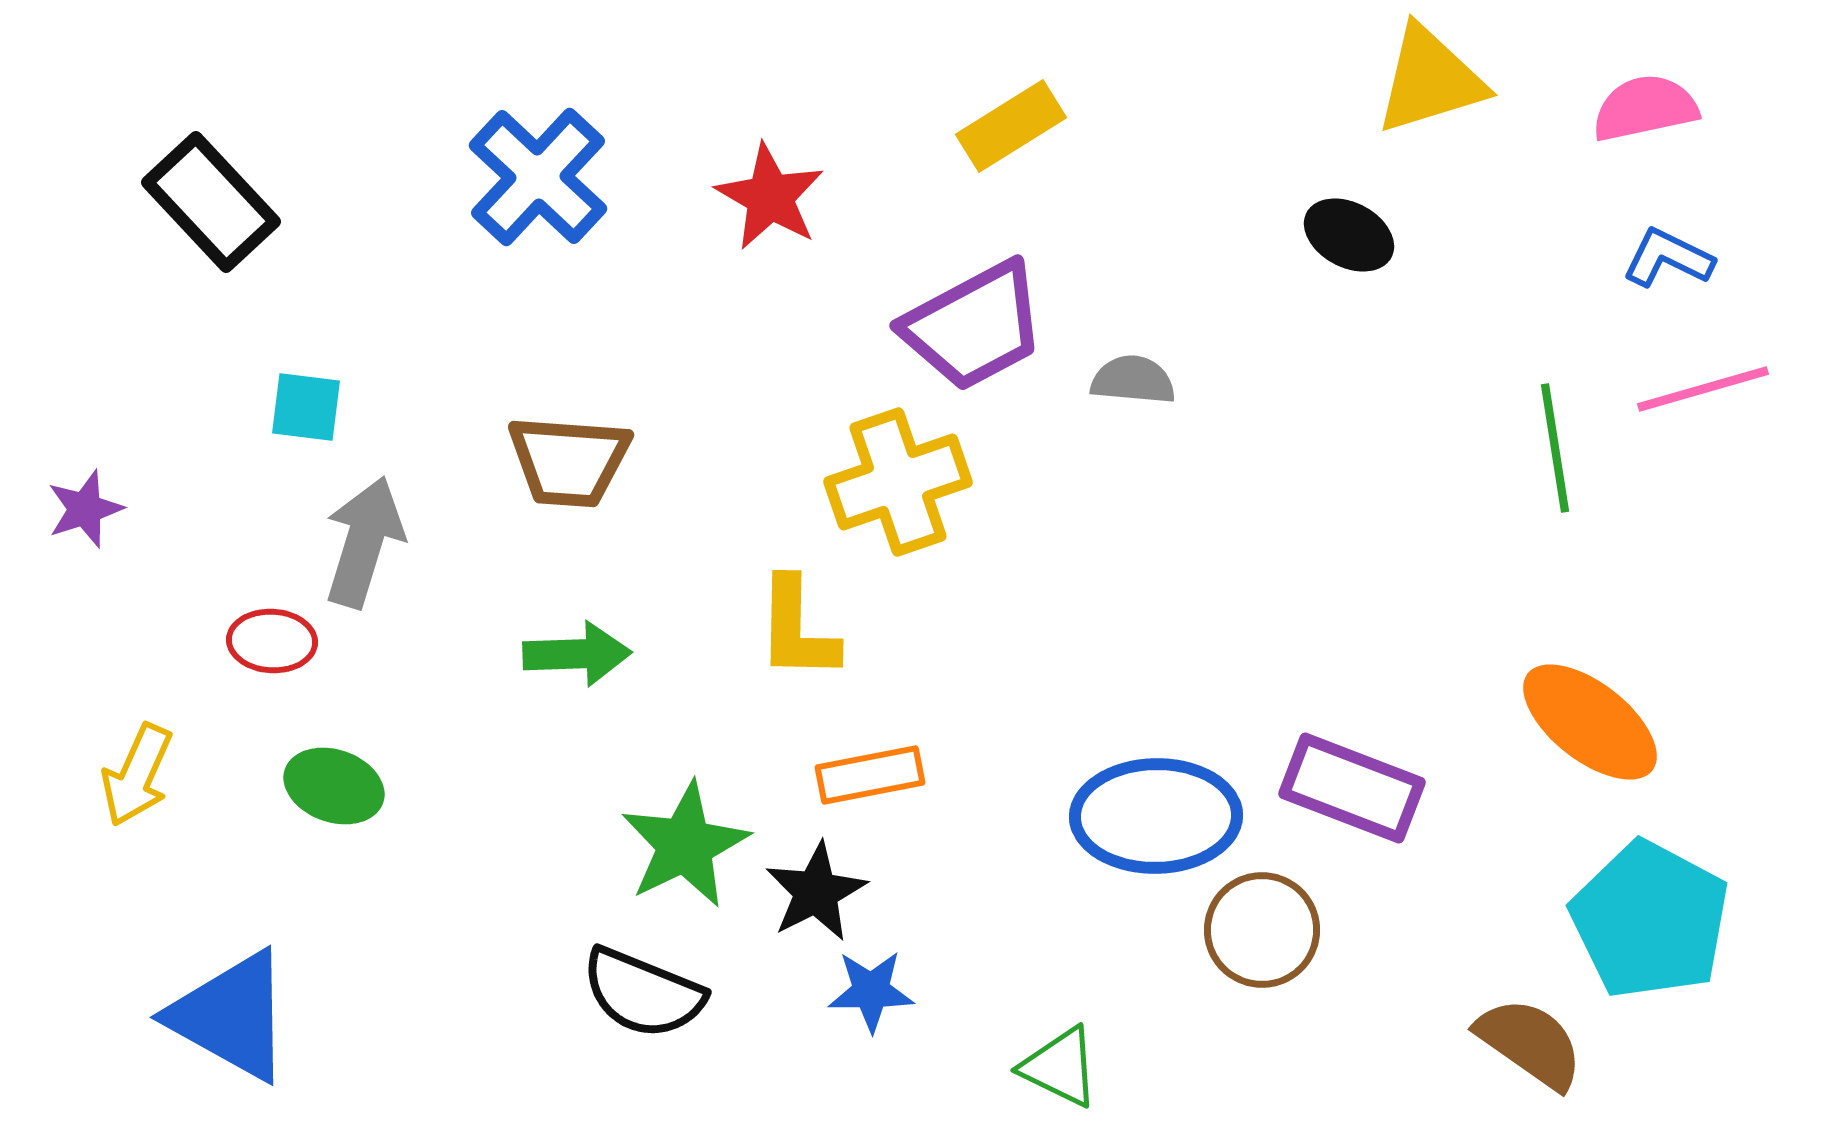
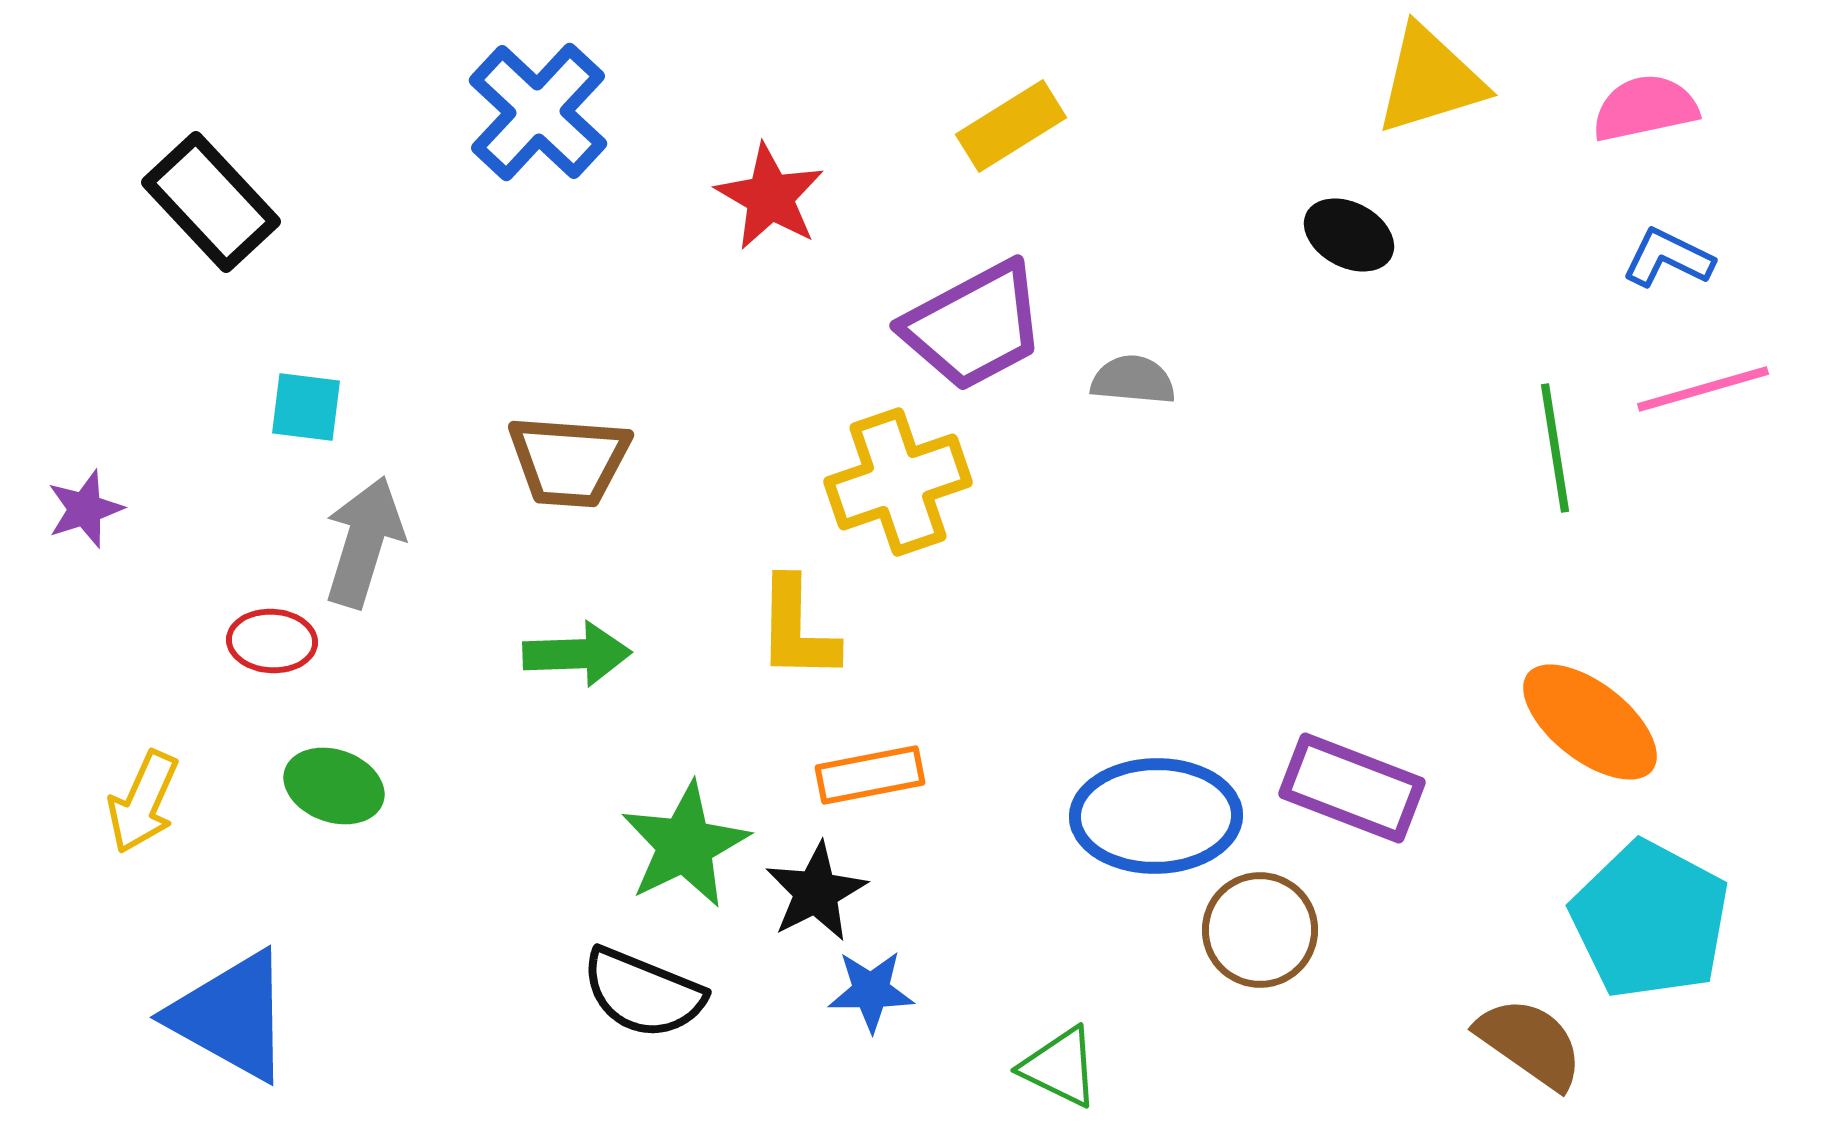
blue cross: moved 65 px up
yellow arrow: moved 6 px right, 27 px down
brown circle: moved 2 px left
